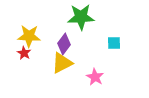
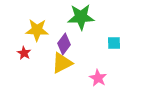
yellow star: moved 8 px right, 6 px up
pink star: moved 3 px right, 1 px down
